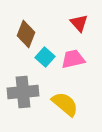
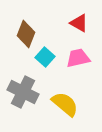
red triangle: rotated 18 degrees counterclockwise
pink trapezoid: moved 5 px right, 1 px up
gray cross: rotated 32 degrees clockwise
